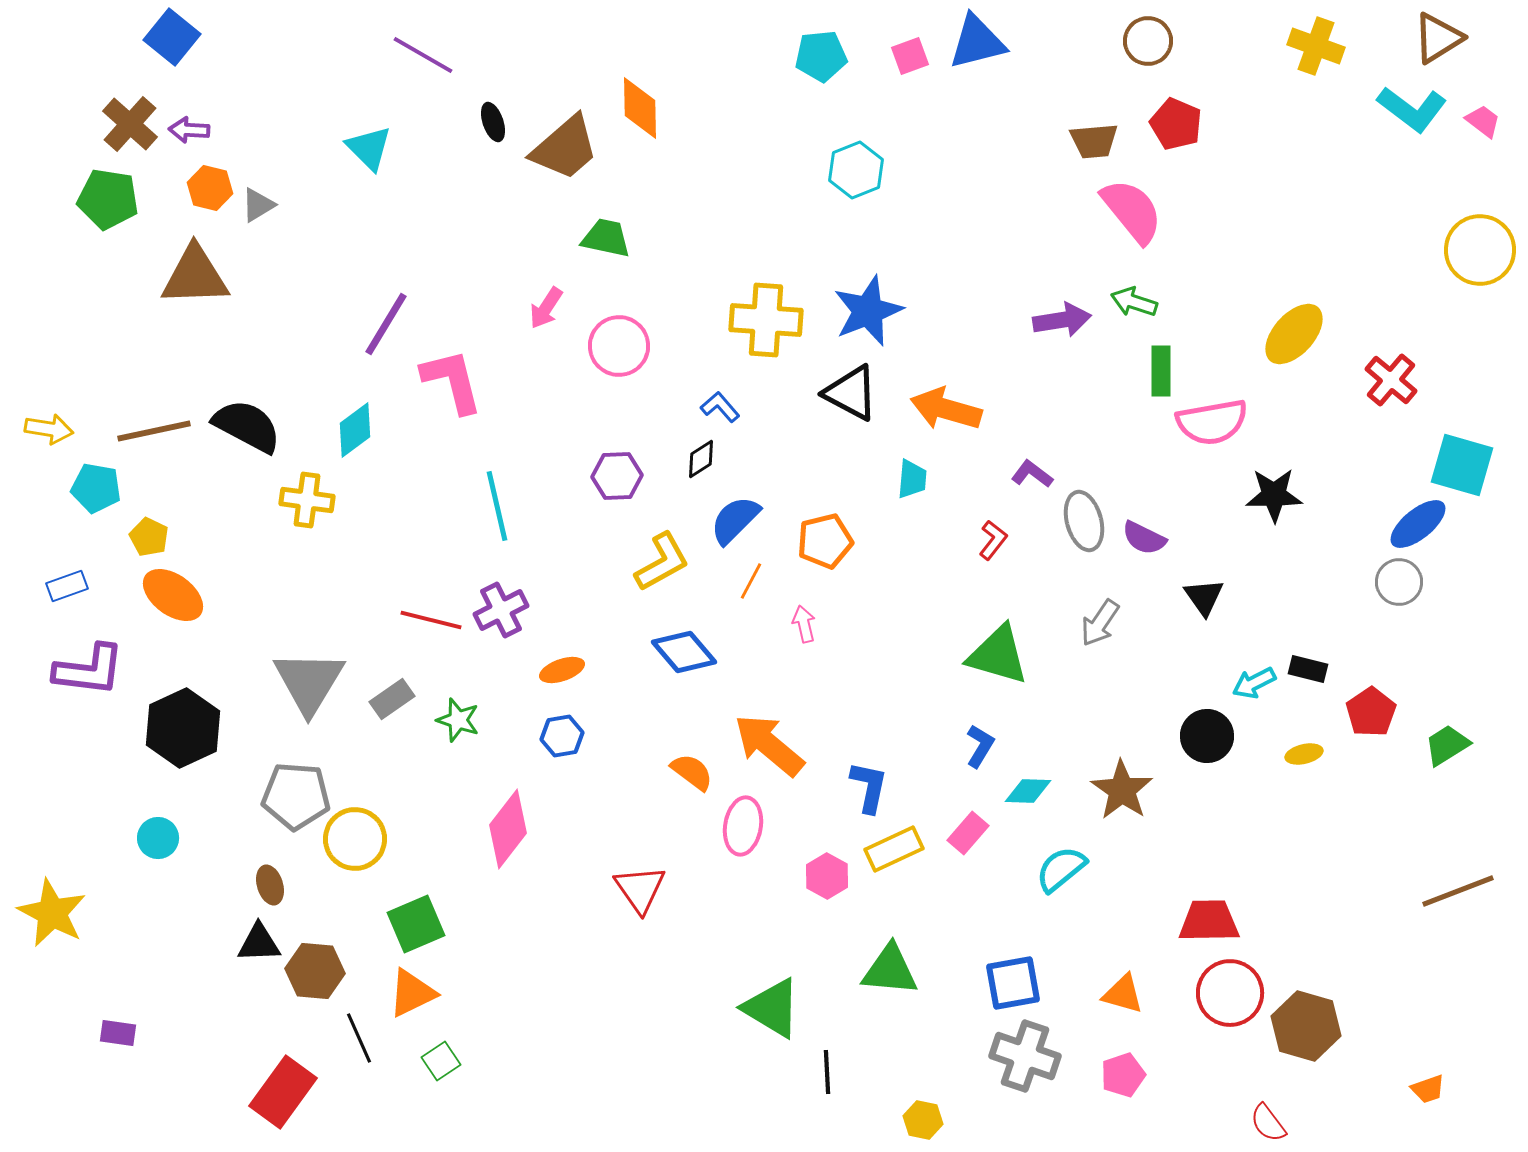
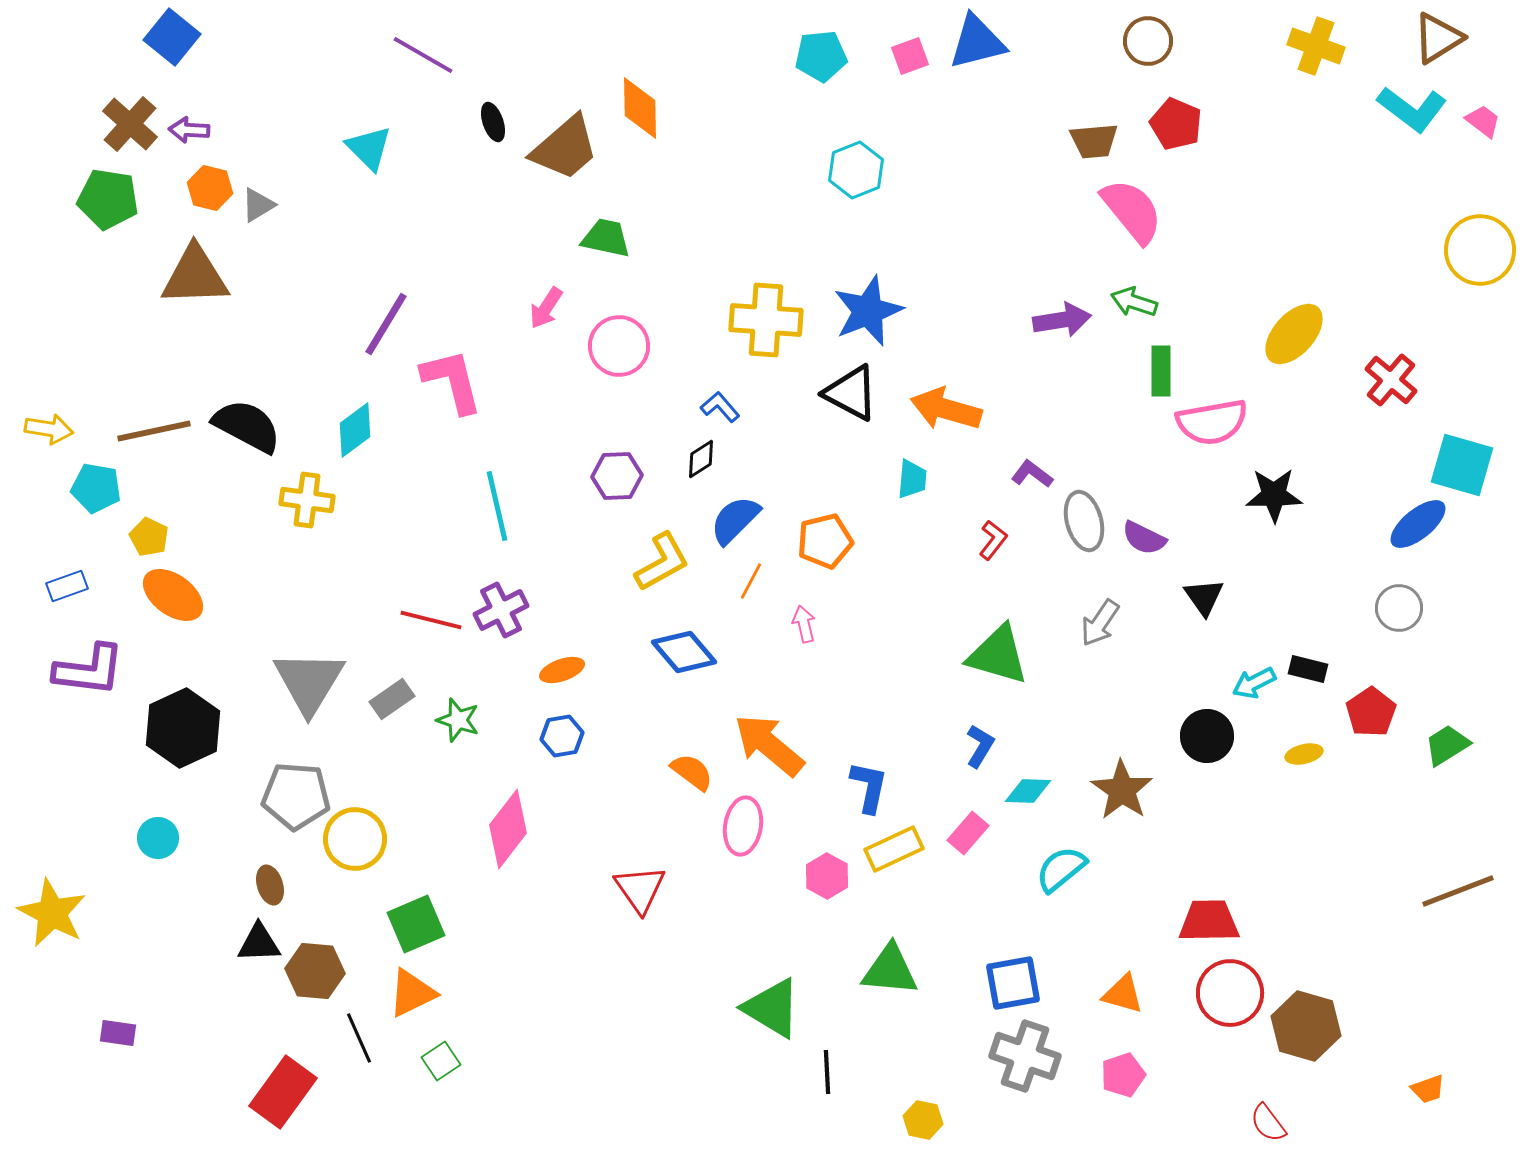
gray circle at (1399, 582): moved 26 px down
